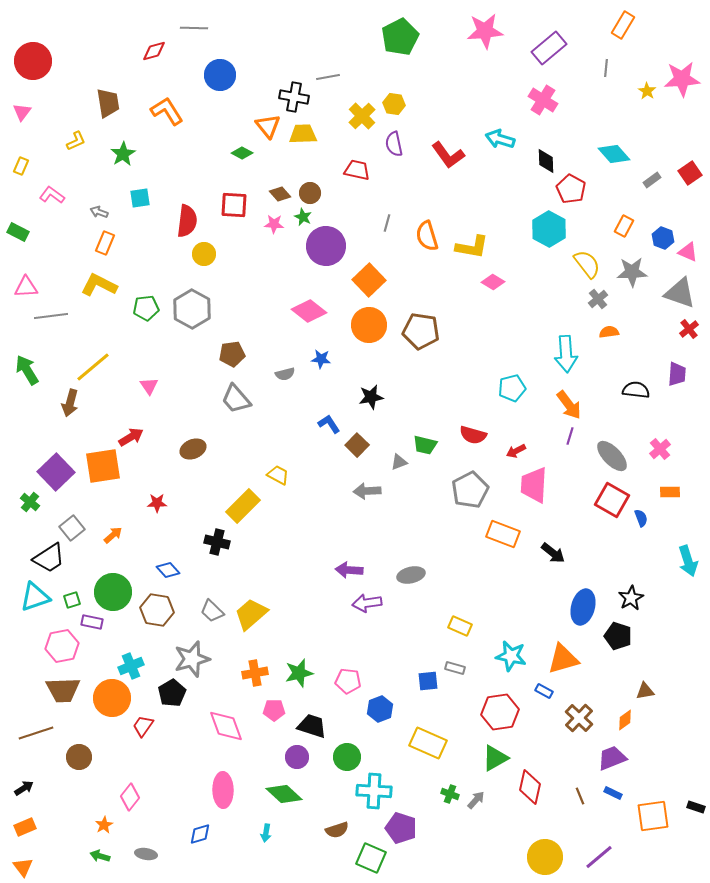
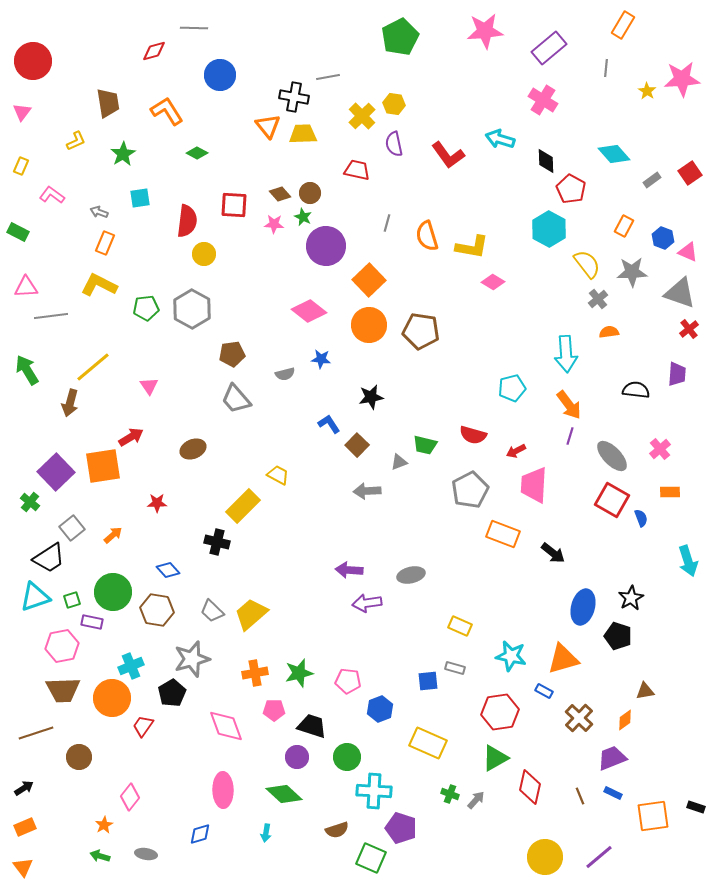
green diamond at (242, 153): moved 45 px left
